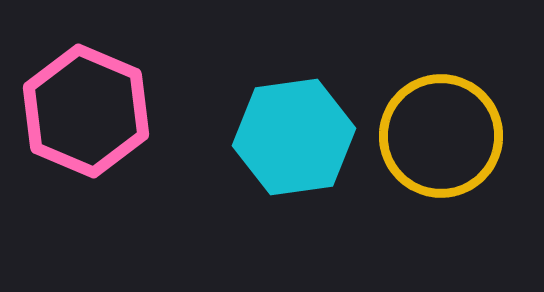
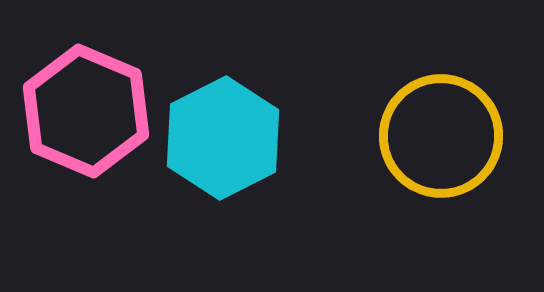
cyan hexagon: moved 71 px left, 1 px down; rotated 19 degrees counterclockwise
